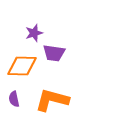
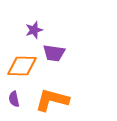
purple star: moved 3 px up
